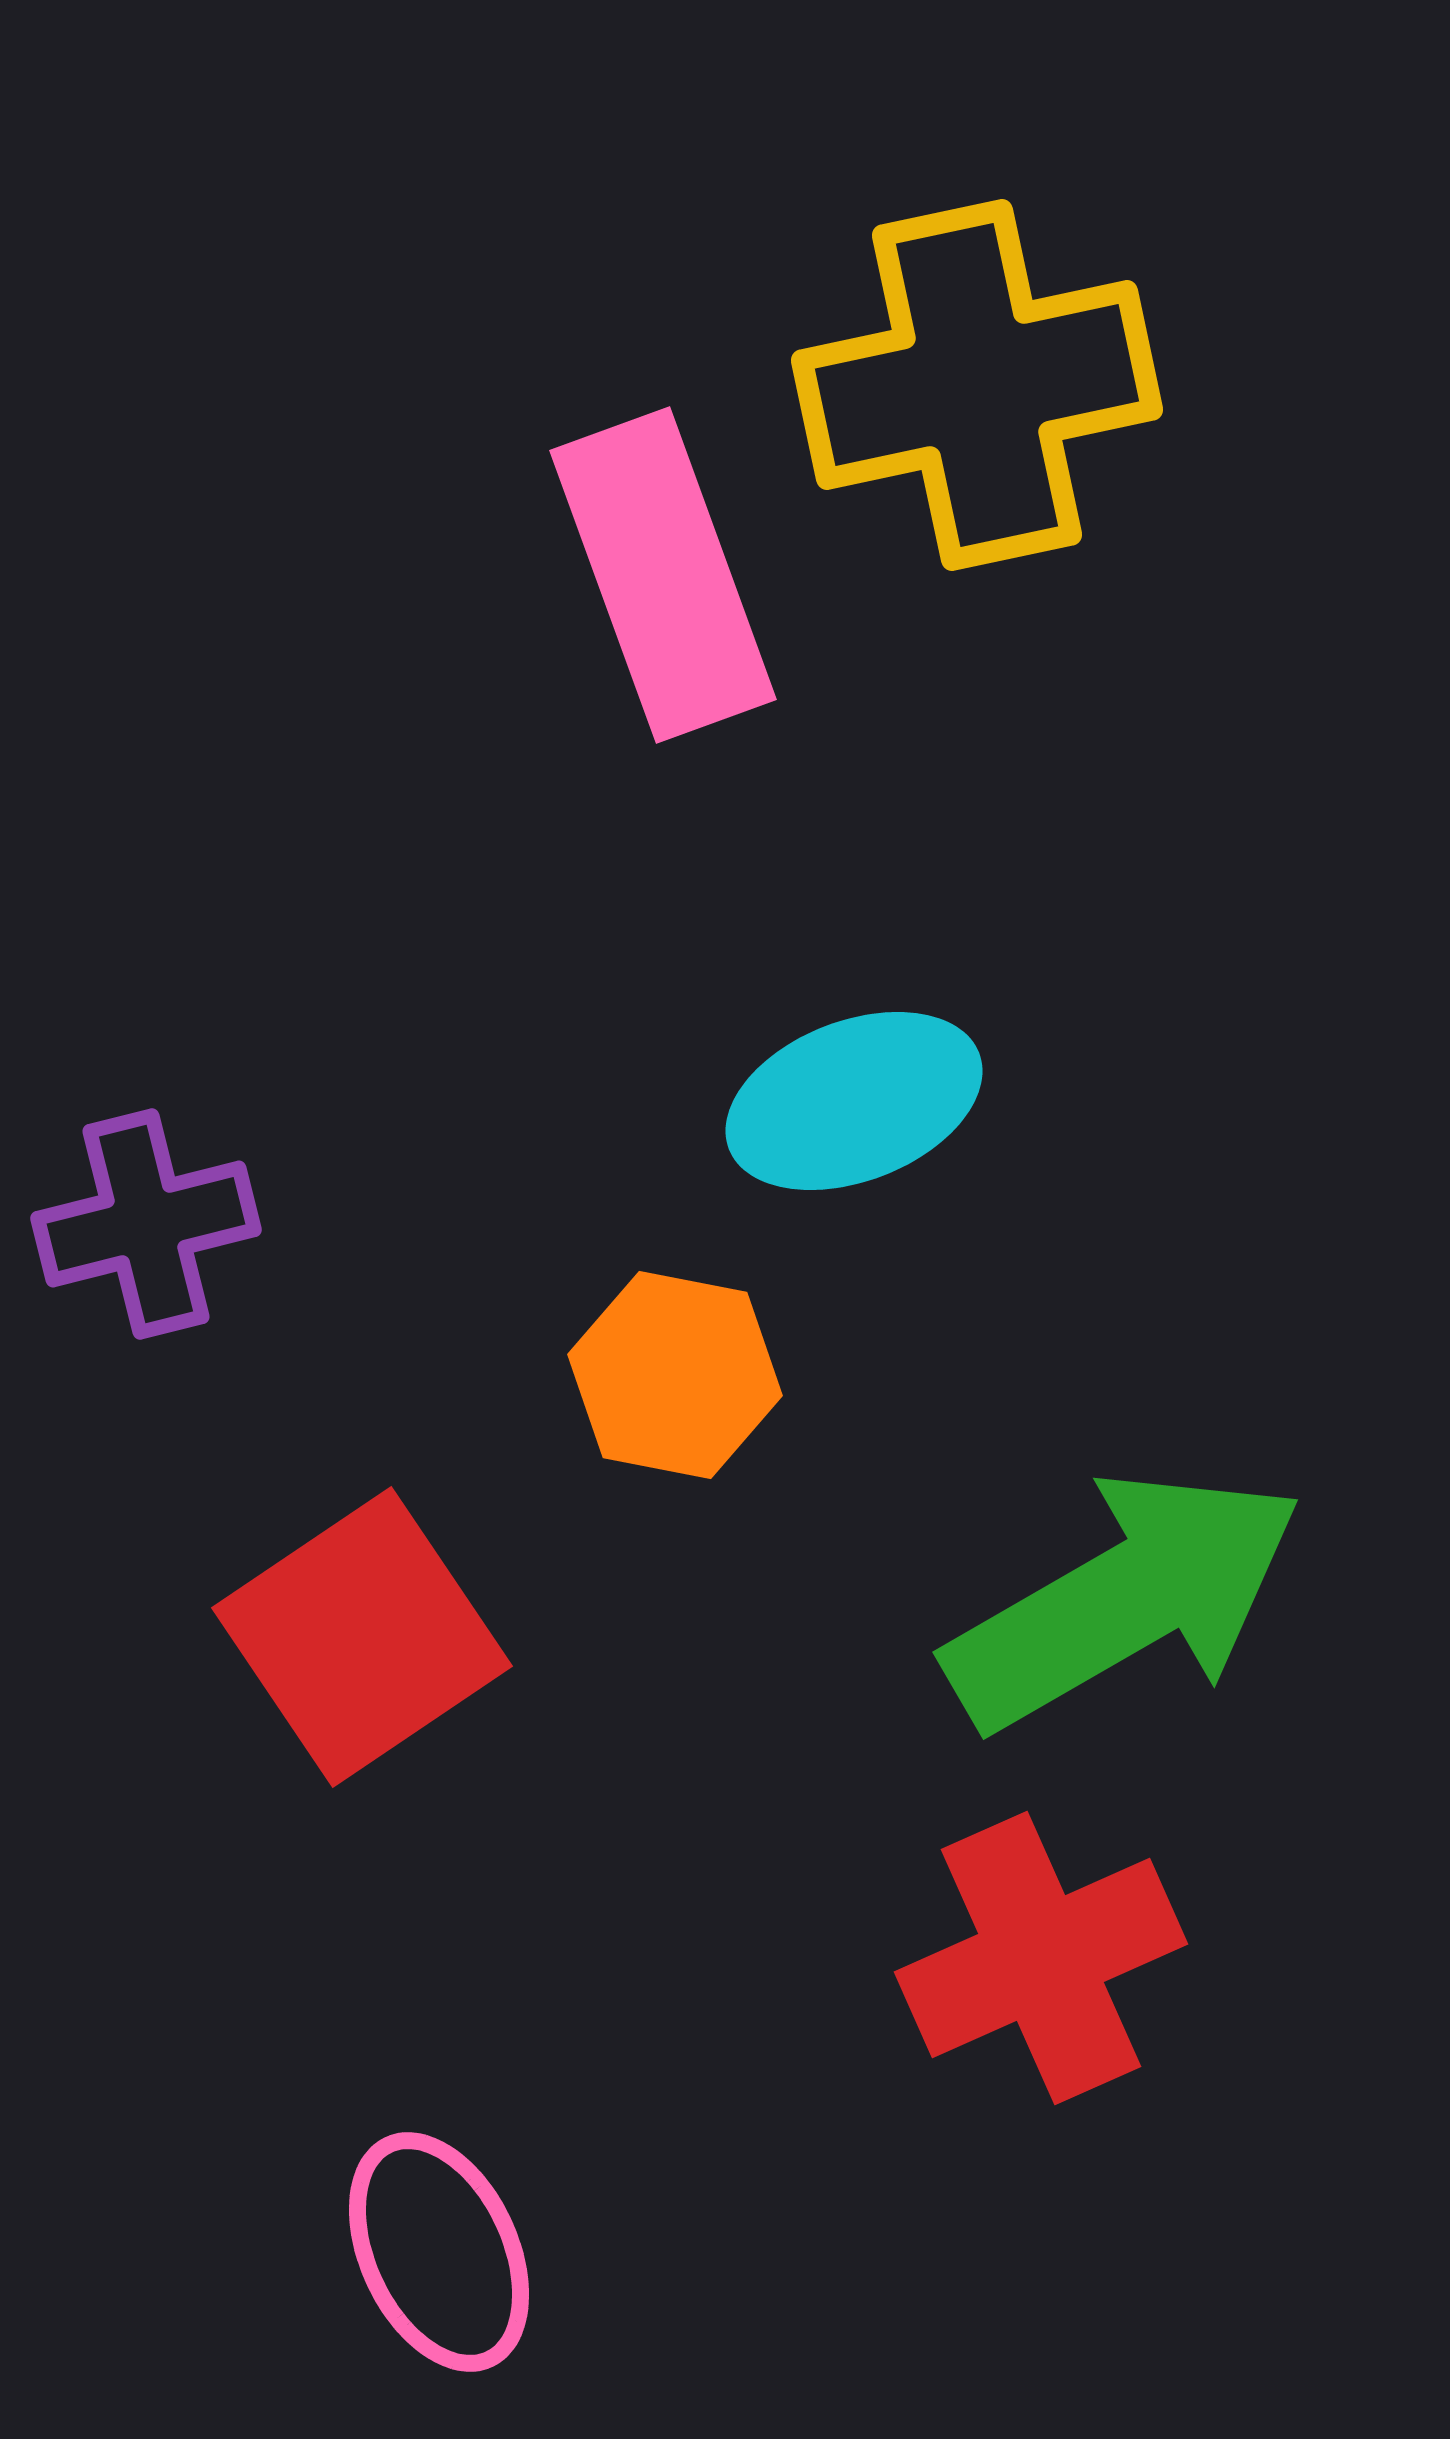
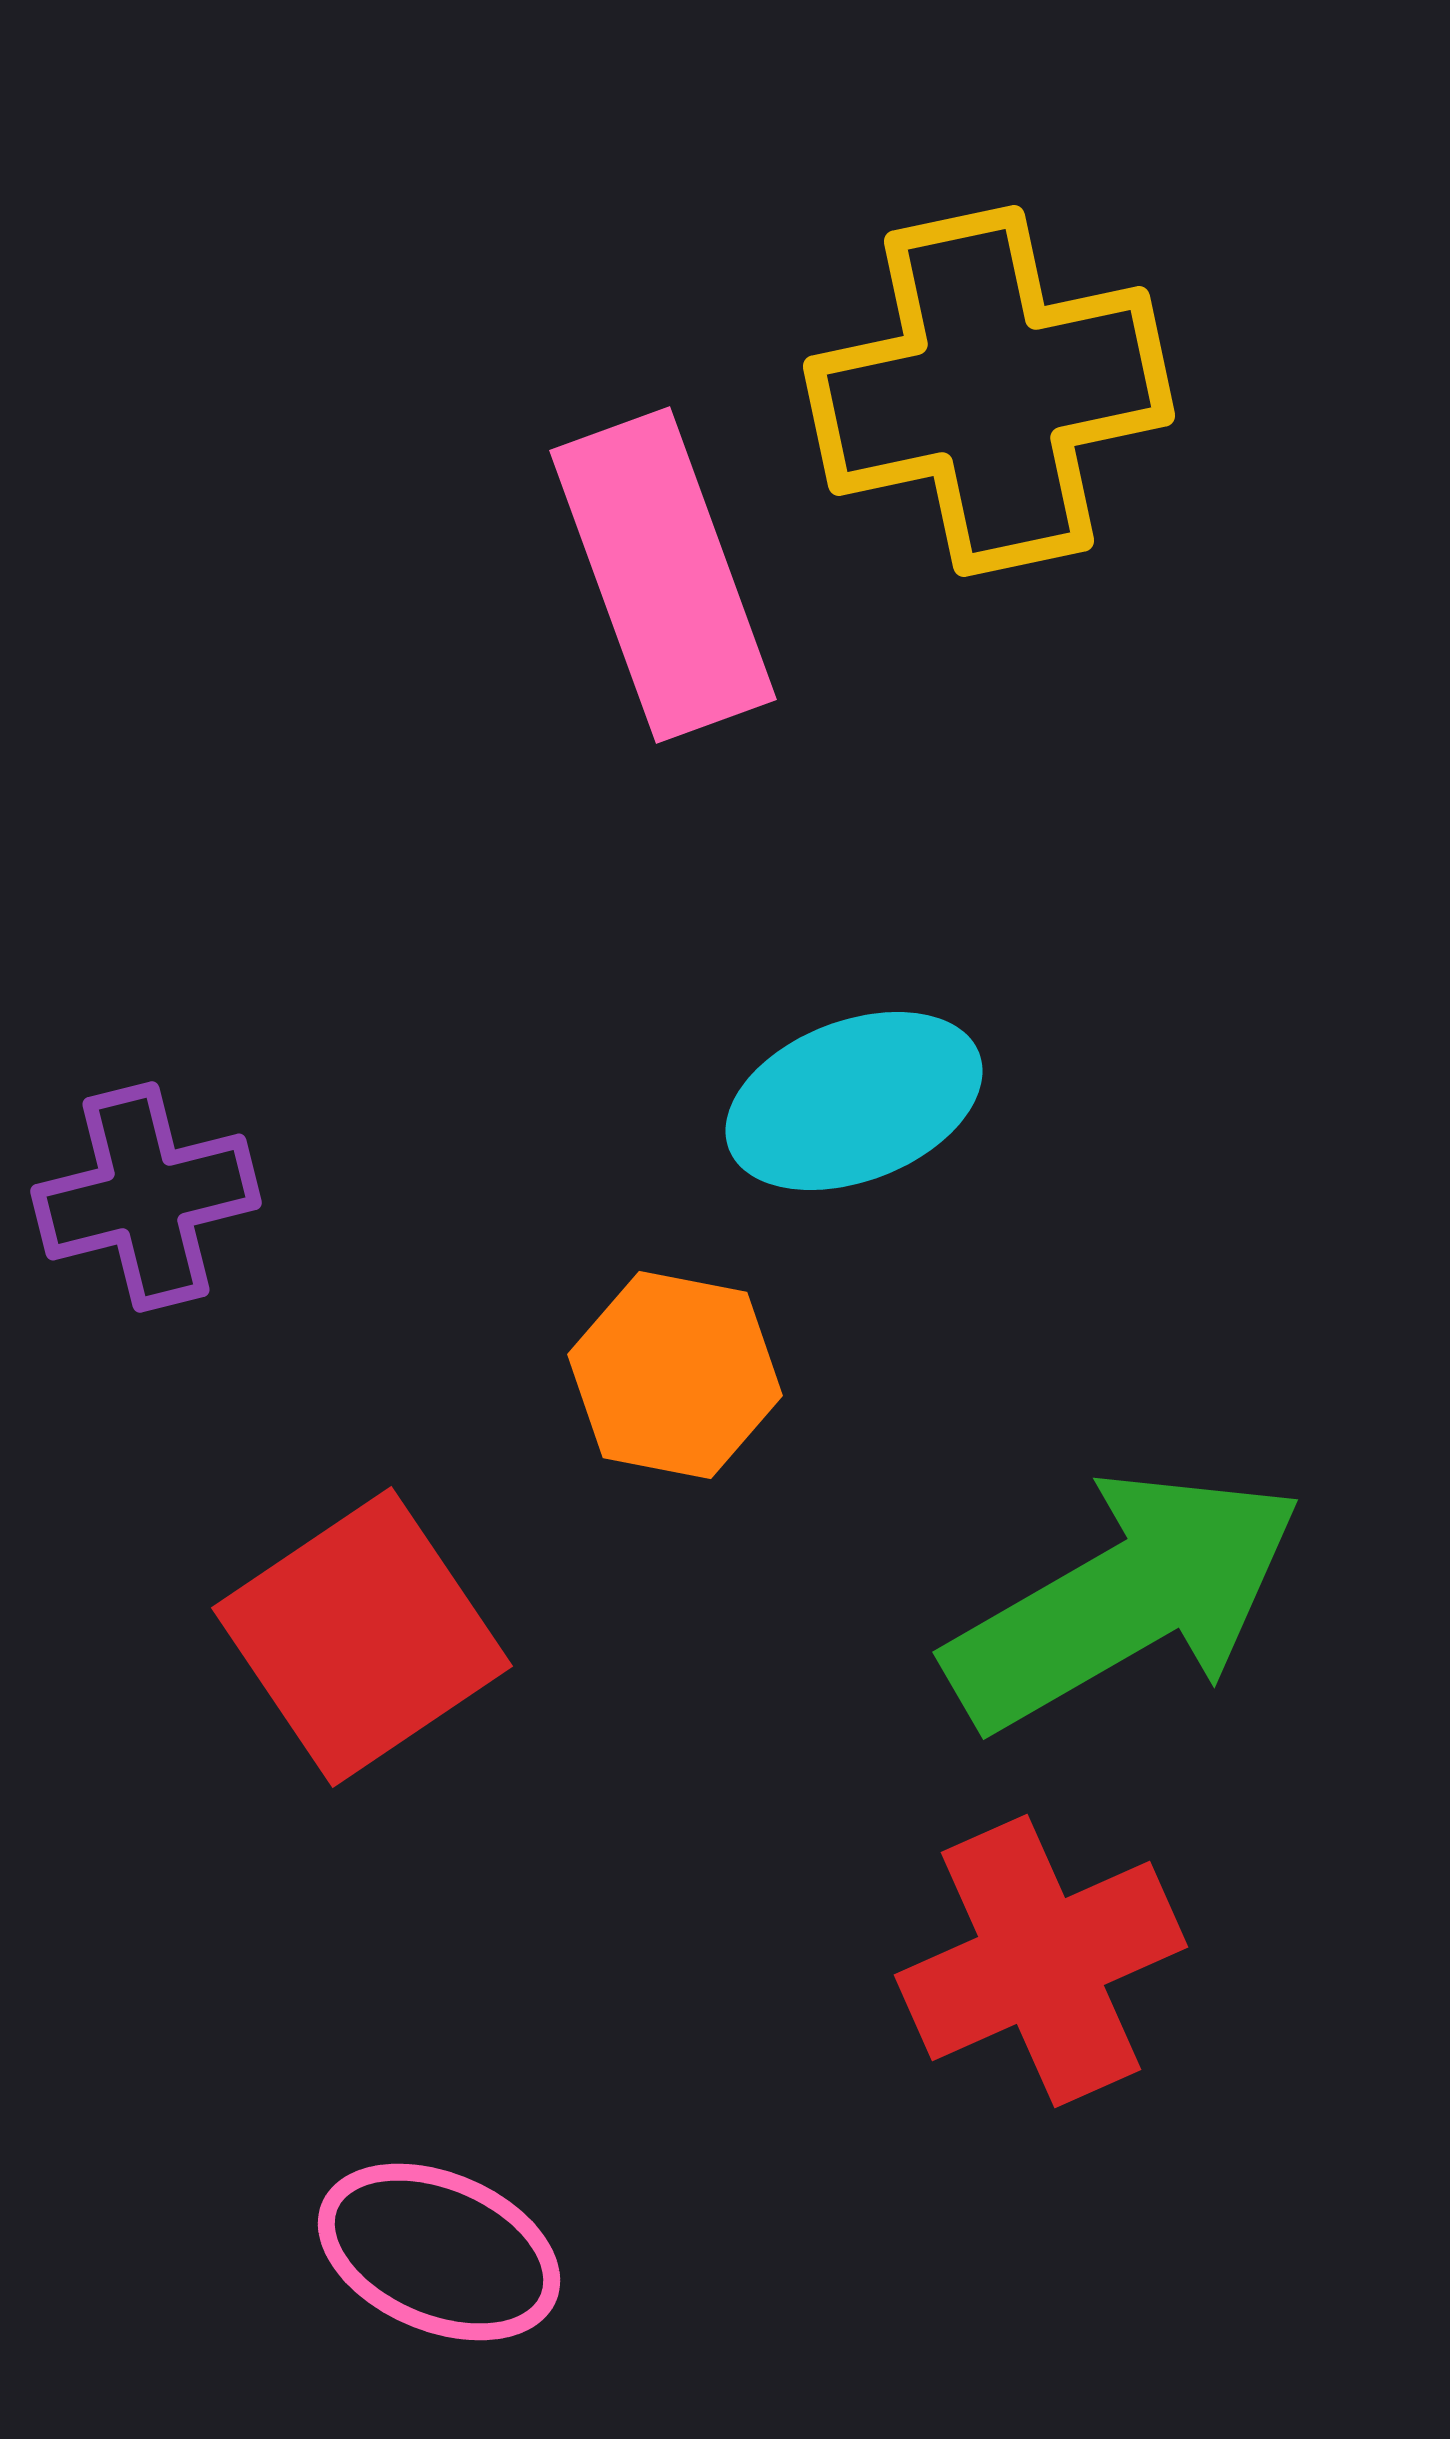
yellow cross: moved 12 px right, 6 px down
purple cross: moved 27 px up
red cross: moved 3 px down
pink ellipse: rotated 42 degrees counterclockwise
